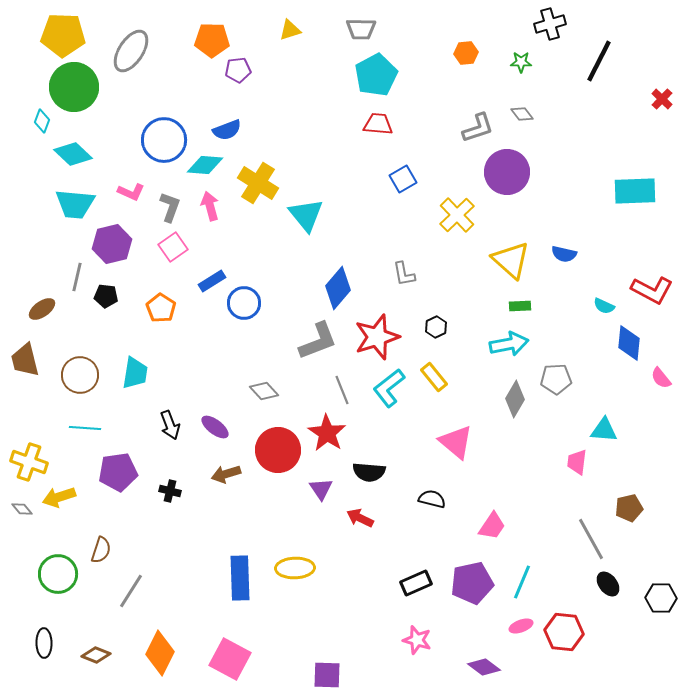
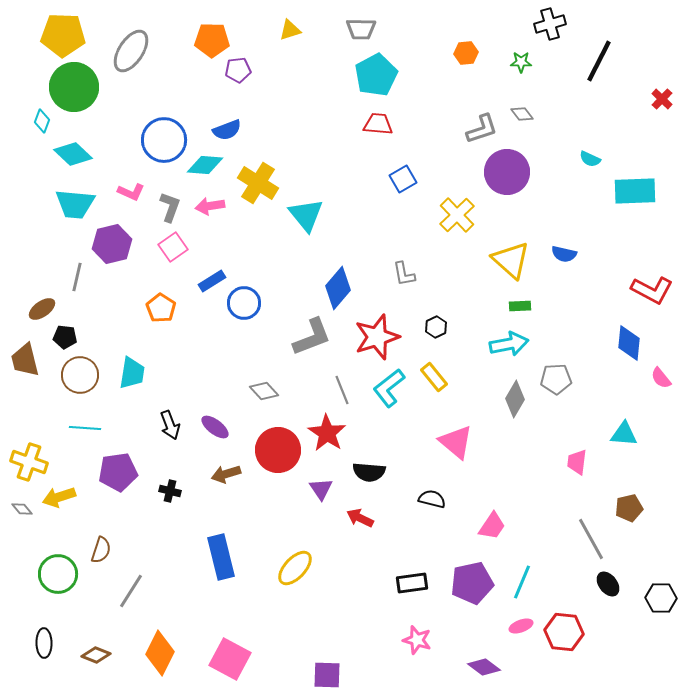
gray L-shape at (478, 128): moved 4 px right, 1 px down
pink arrow at (210, 206): rotated 84 degrees counterclockwise
black pentagon at (106, 296): moved 41 px left, 41 px down
cyan semicircle at (604, 306): moved 14 px left, 147 px up
gray L-shape at (318, 341): moved 6 px left, 4 px up
cyan trapezoid at (135, 373): moved 3 px left
cyan triangle at (604, 430): moved 20 px right, 4 px down
yellow ellipse at (295, 568): rotated 45 degrees counterclockwise
blue rectangle at (240, 578): moved 19 px left, 21 px up; rotated 12 degrees counterclockwise
black rectangle at (416, 583): moved 4 px left; rotated 16 degrees clockwise
